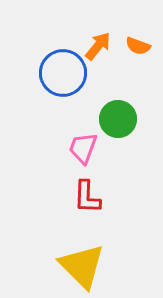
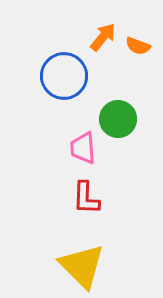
orange arrow: moved 5 px right, 9 px up
blue circle: moved 1 px right, 3 px down
pink trapezoid: rotated 24 degrees counterclockwise
red L-shape: moved 1 px left, 1 px down
